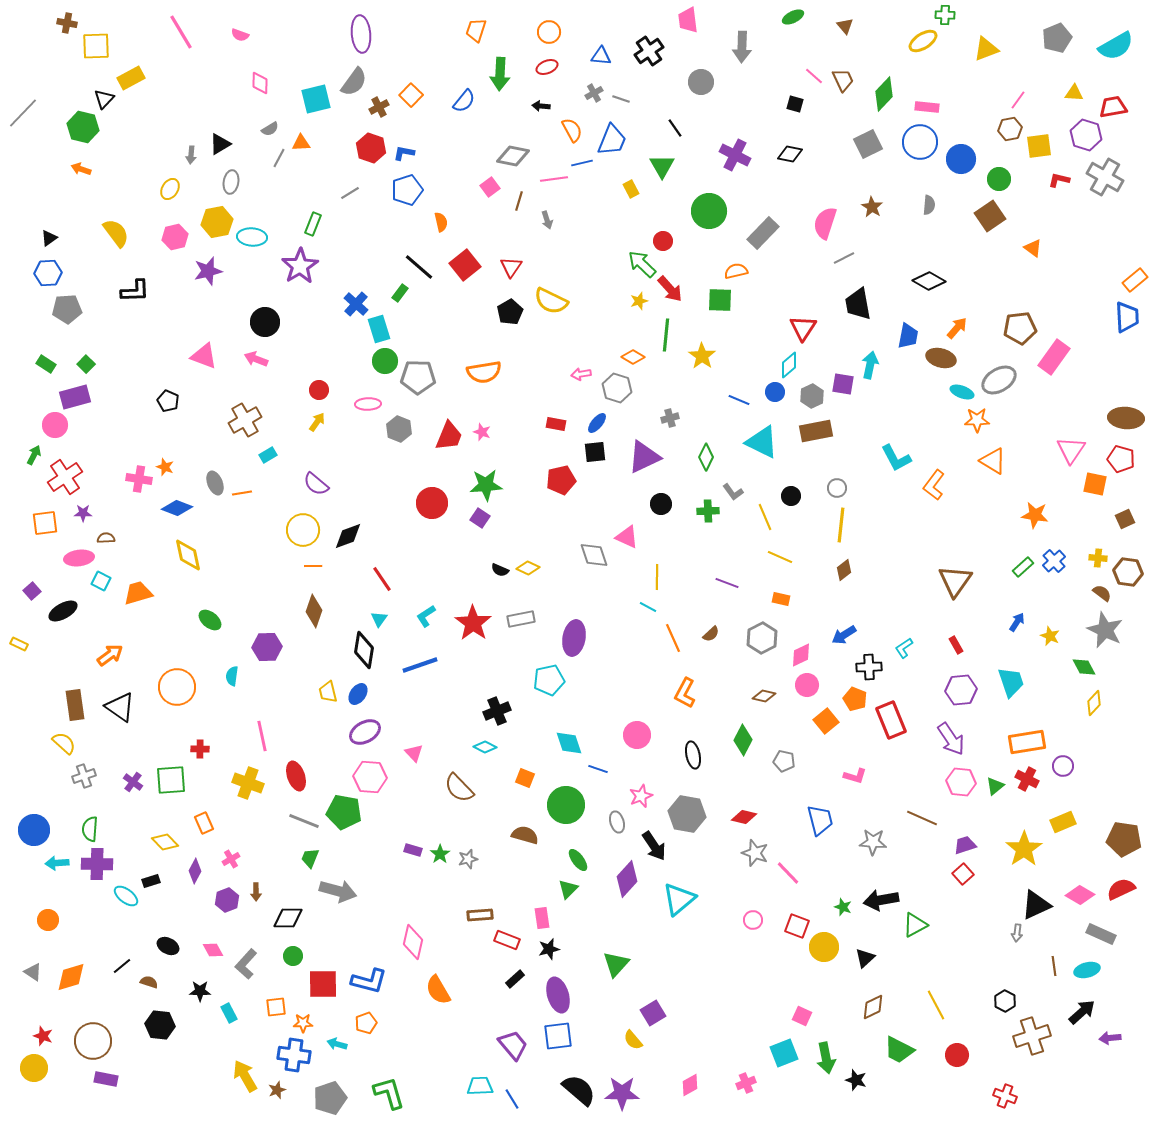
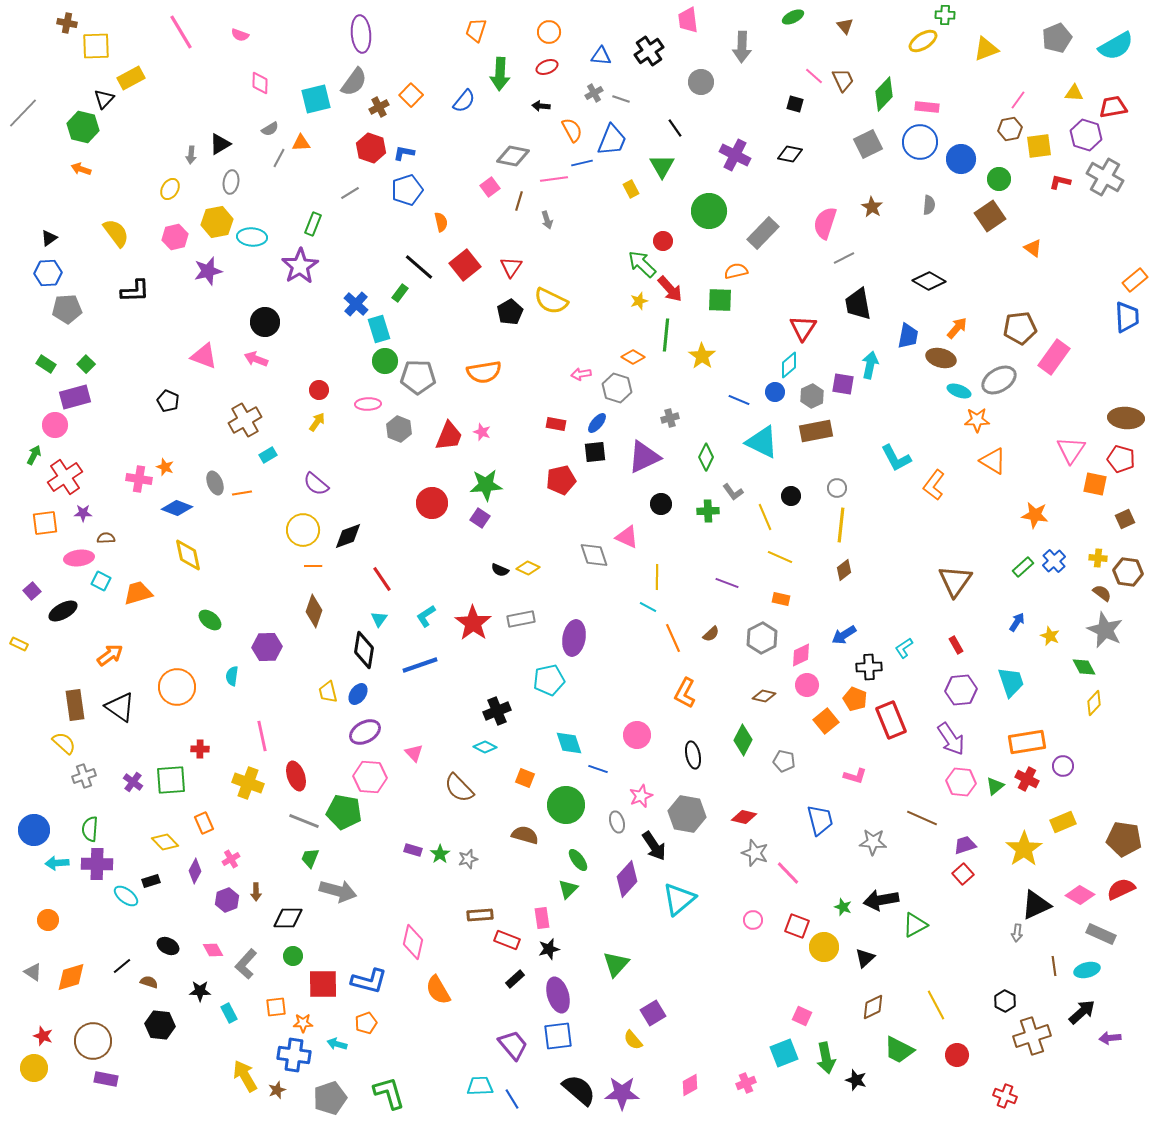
red L-shape at (1059, 180): moved 1 px right, 2 px down
cyan ellipse at (962, 392): moved 3 px left, 1 px up
